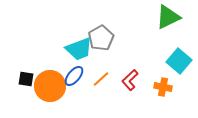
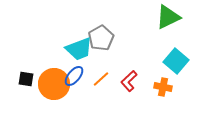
cyan square: moved 3 px left
red L-shape: moved 1 px left, 1 px down
orange circle: moved 4 px right, 2 px up
